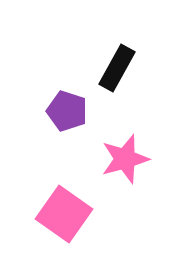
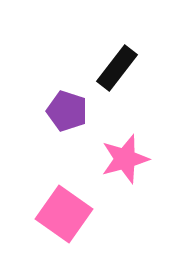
black rectangle: rotated 9 degrees clockwise
